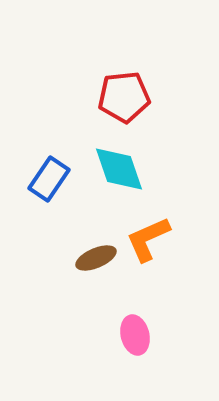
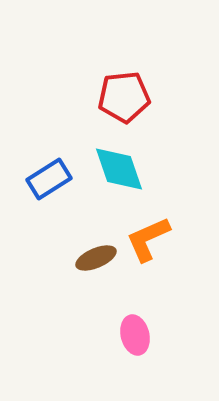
blue rectangle: rotated 24 degrees clockwise
